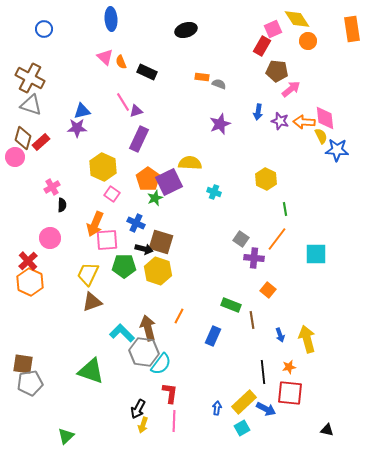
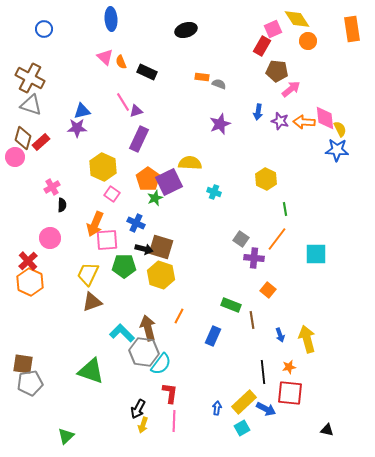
yellow semicircle at (321, 136): moved 19 px right, 7 px up
brown square at (161, 242): moved 5 px down
yellow hexagon at (158, 271): moved 3 px right, 4 px down
